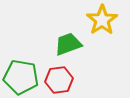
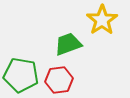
green pentagon: moved 2 px up
